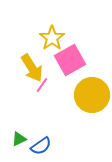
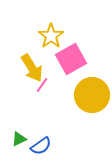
yellow star: moved 1 px left, 2 px up
pink square: moved 1 px right, 1 px up
